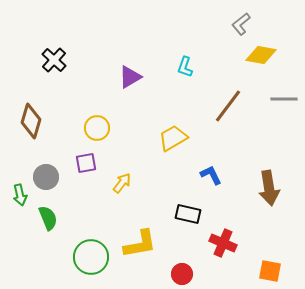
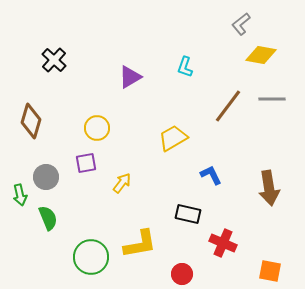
gray line: moved 12 px left
